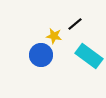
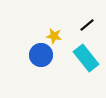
black line: moved 12 px right, 1 px down
cyan rectangle: moved 3 px left, 2 px down; rotated 16 degrees clockwise
